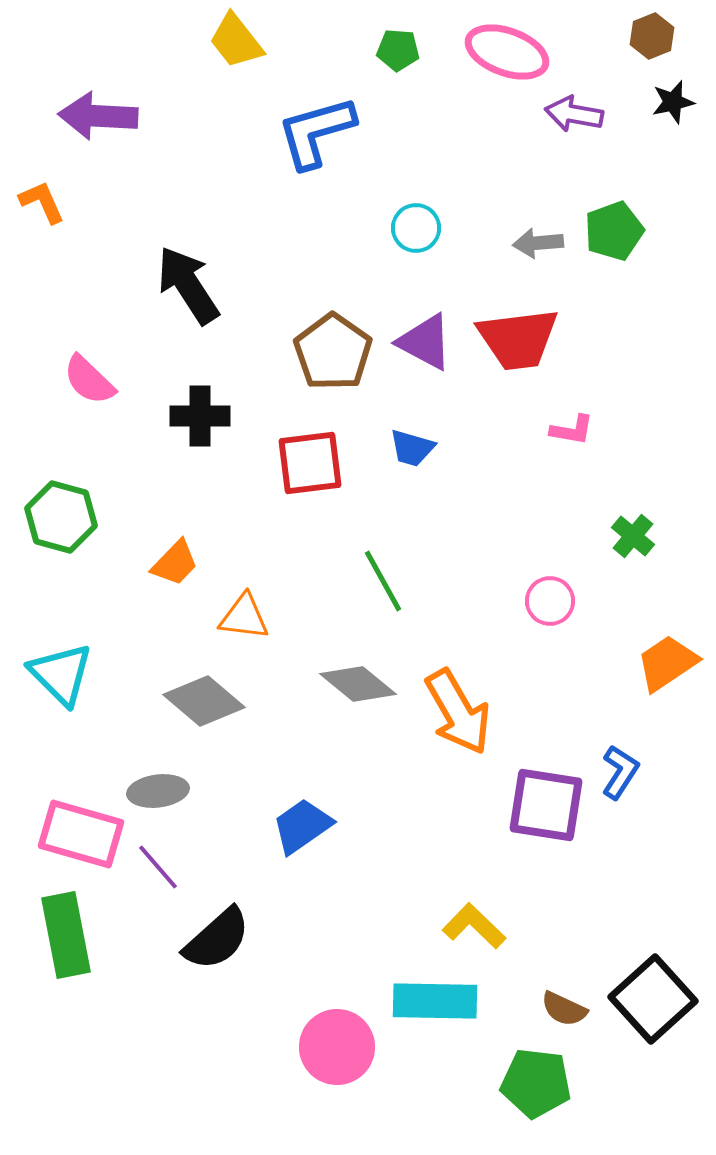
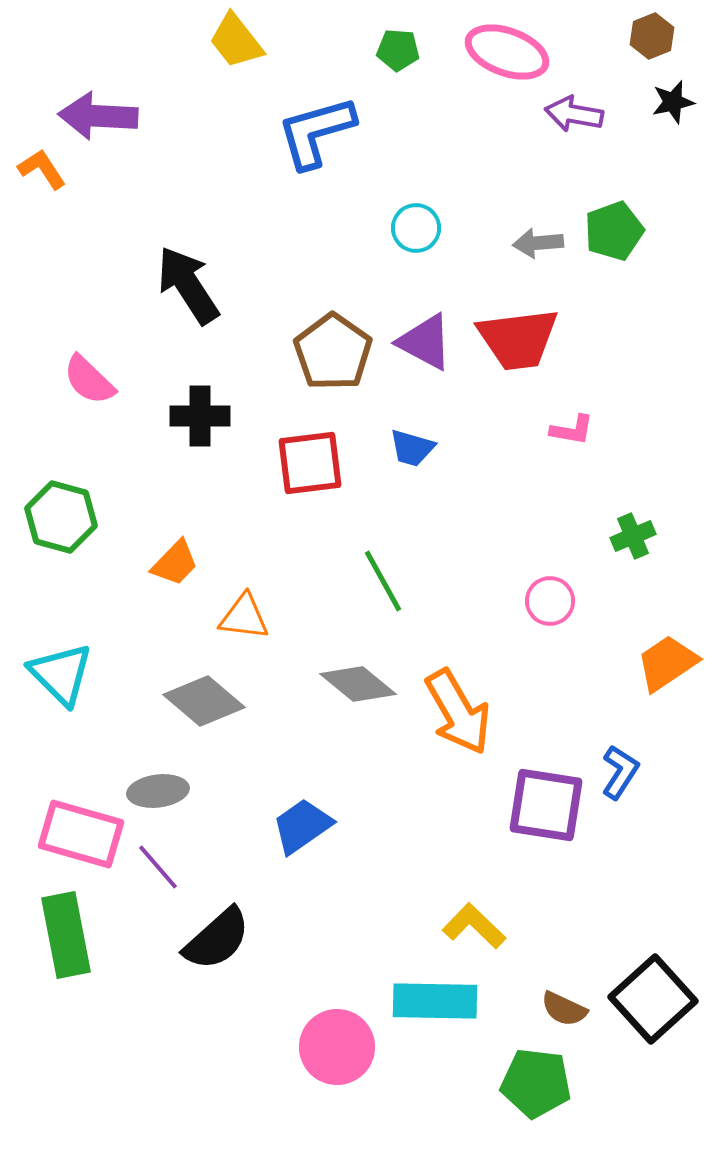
orange L-shape at (42, 202): moved 33 px up; rotated 9 degrees counterclockwise
green cross at (633, 536): rotated 27 degrees clockwise
